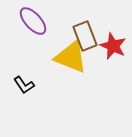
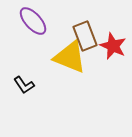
yellow triangle: moved 1 px left
